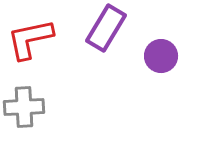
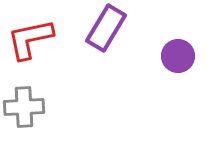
purple circle: moved 17 px right
